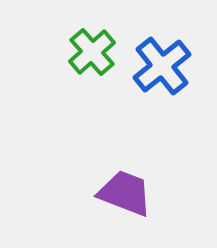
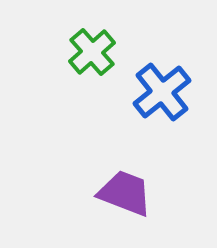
blue cross: moved 26 px down
